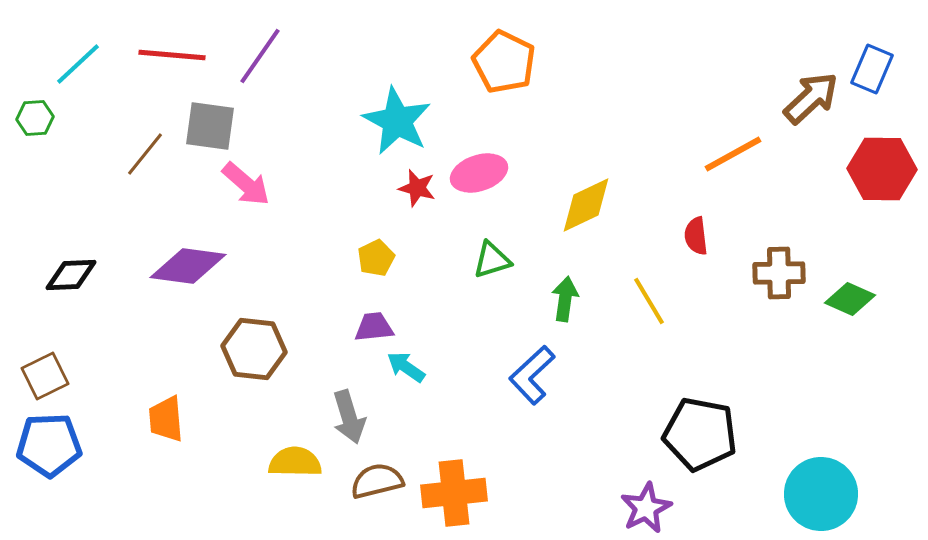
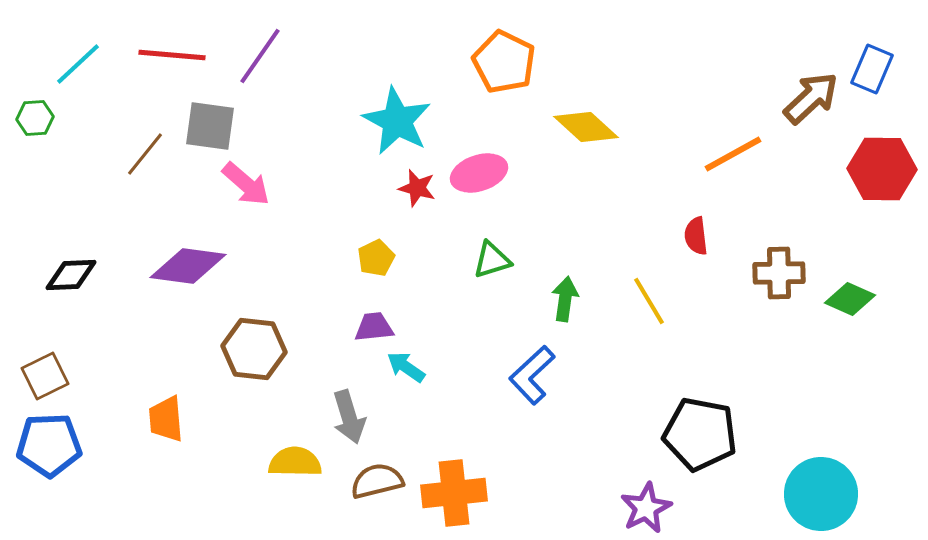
yellow diamond: moved 78 px up; rotated 68 degrees clockwise
